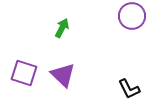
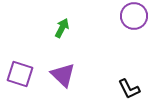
purple circle: moved 2 px right
purple square: moved 4 px left, 1 px down
